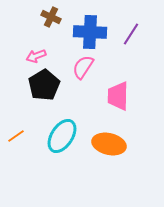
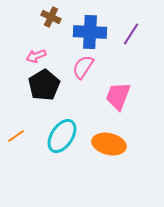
pink trapezoid: rotated 20 degrees clockwise
